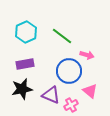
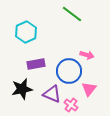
green line: moved 10 px right, 22 px up
purple rectangle: moved 11 px right
pink triangle: moved 1 px left, 2 px up; rotated 28 degrees clockwise
purple triangle: moved 1 px right, 1 px up
pink cross: rotated 24 degrees counterclockwise
